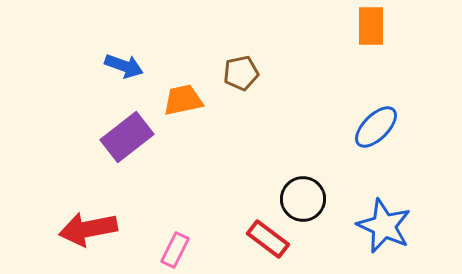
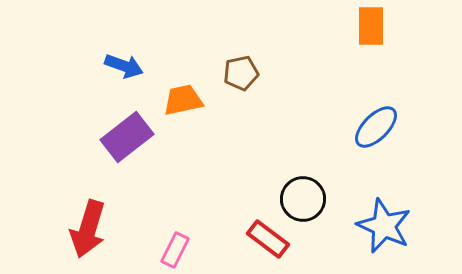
red arrow: rotated 62 degrees counterclockwise
